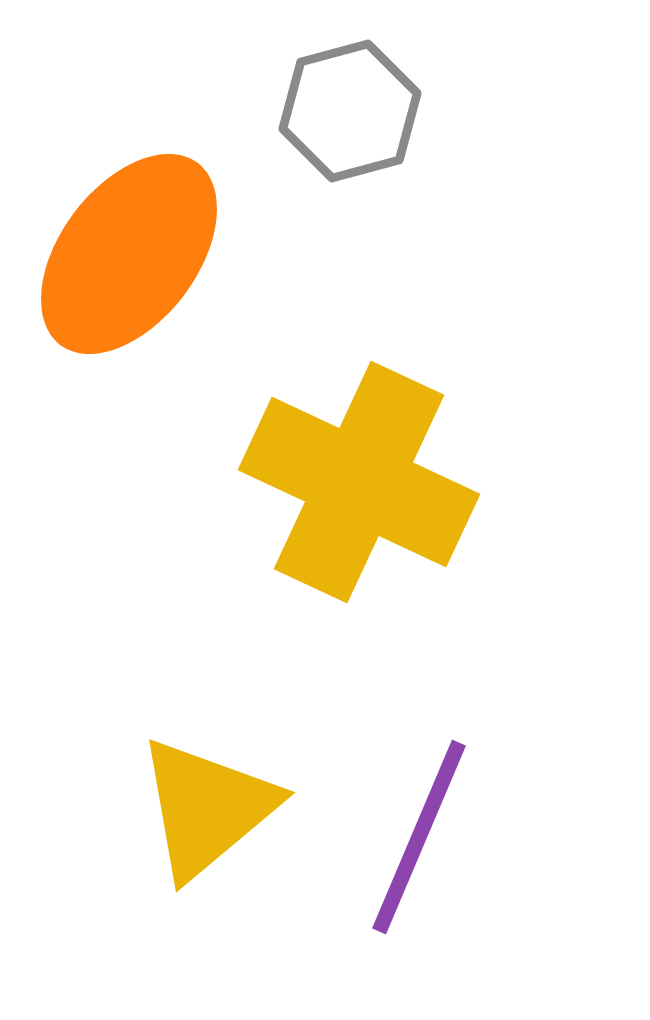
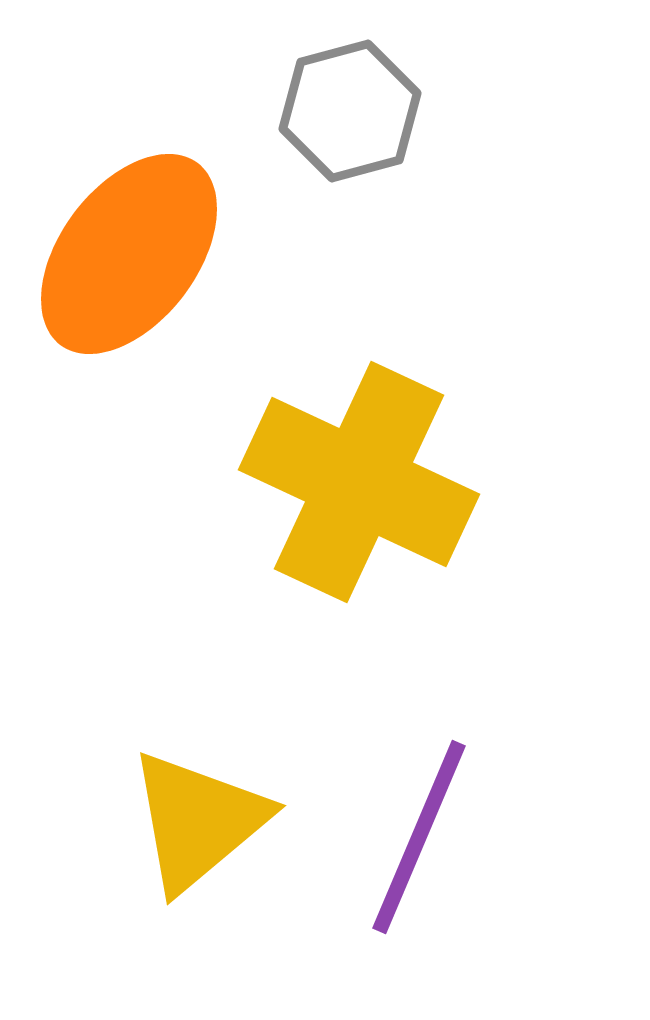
yellow triangle: moved 9 px left, 13 px down
